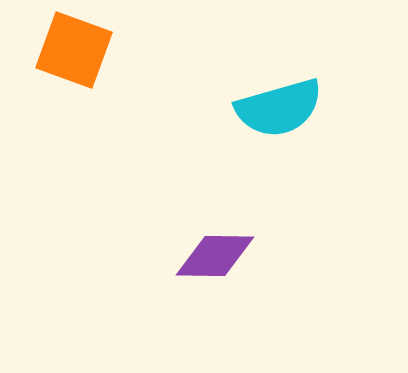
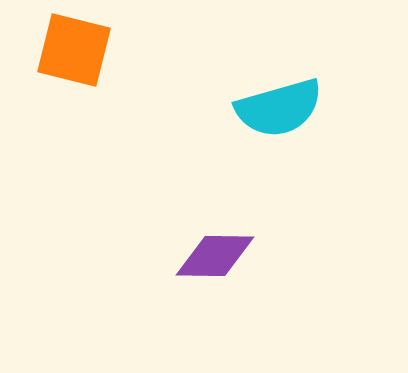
orange square: rotated 6 degrees counterclockwise
